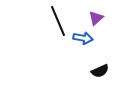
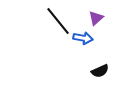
black line: rotated 16 degrees counterclockwise
